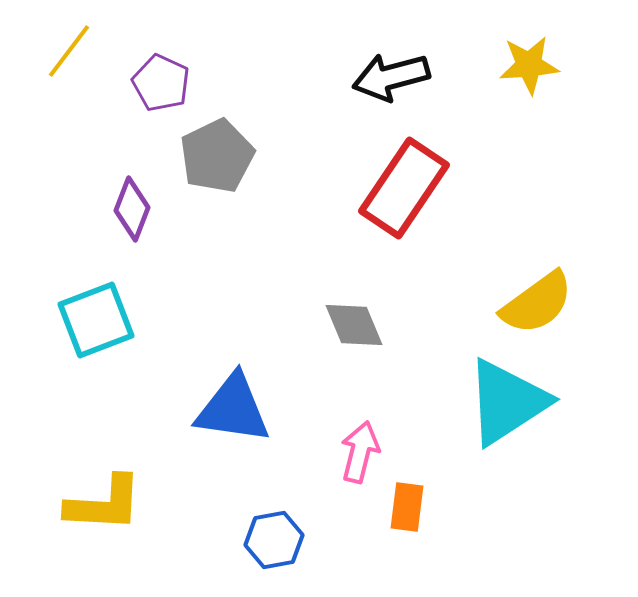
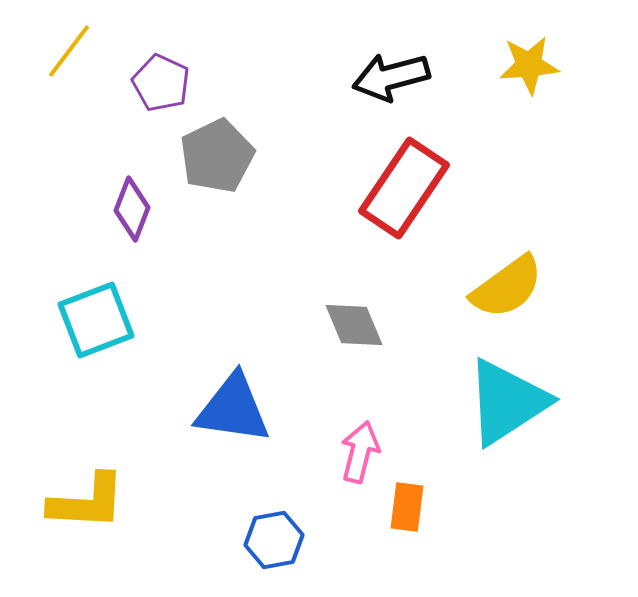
yellow semicircle: moved 30 px left, 16 px up
yellow L-shape: moved 17 px left, 2 px up
